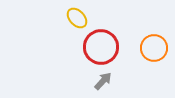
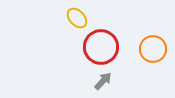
orange circle: moved 1 px left, 1 px down
